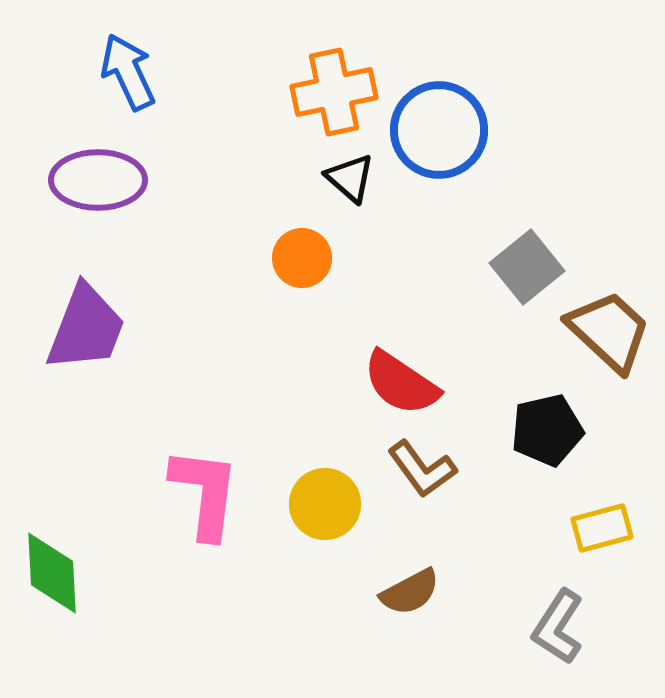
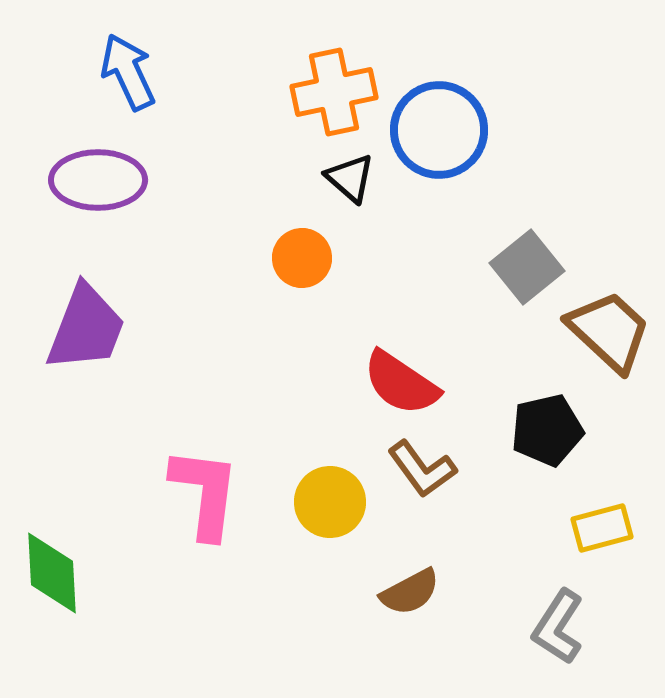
yellow circle: moved 5 px right, 2 px up
